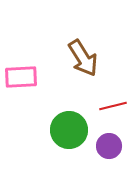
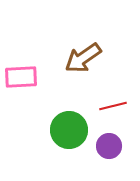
brown arrow: rotated 87 degrees clockwise
